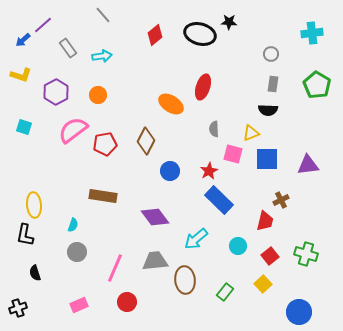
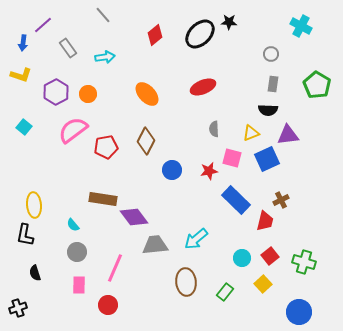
cyan cross at (312, 33): moved 11 px left, 7 px up; rotated 35 degrees clockwise
black ellipse at (200, 34): rotated 60 degrees counterclockwise
blue arrow at (23, 40): moved 3 px down; rotated 42 degrees counterclockwise
cyan arrow at (102, 56): moved 3 px right, 1 px down
red ellipse at (203, 87): rotated 50 degrees clockwise
orange circle at (98, 95): moved 10 px left, 1 px up
orange ellipse at (171, 104): moved 24 px left, 10 px up; rotated 15 degrees clockwise
cyan square at (24, 127): rotated 21 degrees clockwise
red pentagon at (105, 144): moved 1 px right, 3 px down
pink square at (233, 154): moved 1 px left, 4 px down
blue square at (267, 159): rotated 25 degrees counterclockwise
purple triangle at (308, 165): moved 20 px left, 30 px up
blue circle at (170, 171): moved 2 px right, 1 px up
red star at (209, 171): rotated 18 degrees clockwise
brown rectangle at (103, 196): moved 3 px down
blue rectangle at (219, 200): moved 17 px right
purple diamond at (155, 217): moved 21 px left
cyan semicircle at (73, 225): rotated 120 degrees clockwise
cyan circle at (238, 246): moved 4 px right, 12 px down
green cross at (306, 254): moved 2 px left, 8 px down
gray trapezoid at (155, 261): moved 16 px up
brown ellipse at (185, 280): moved 1 px right, 2 px down
red circle at (127, 302): moved 19 px left, 3 px down
pink rectangle at (79, 305): moved 20 px up; rotated 66 degrees counterclockwise
